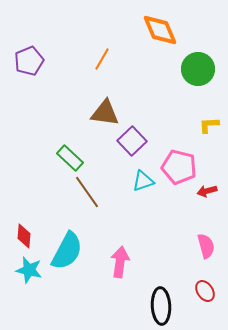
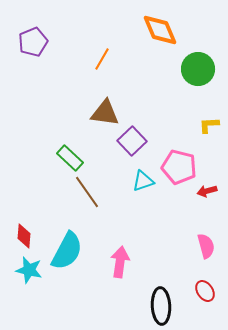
purple pentagon: moved 4 px right, 19 px up
